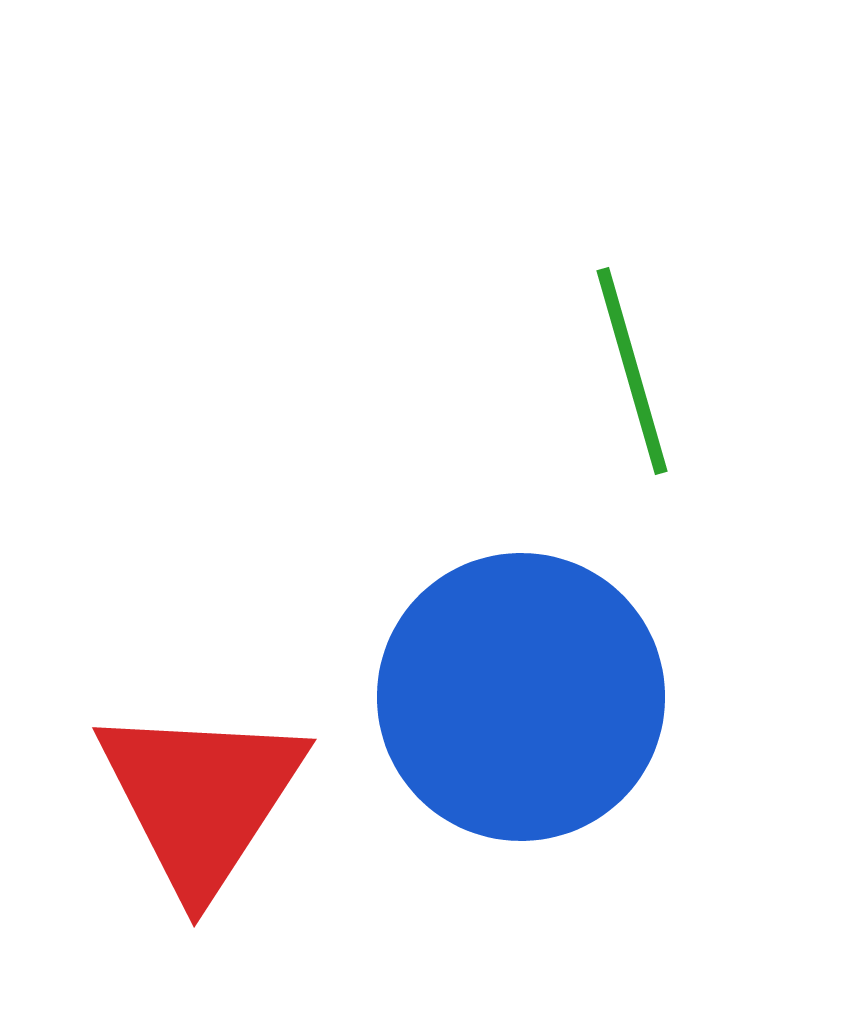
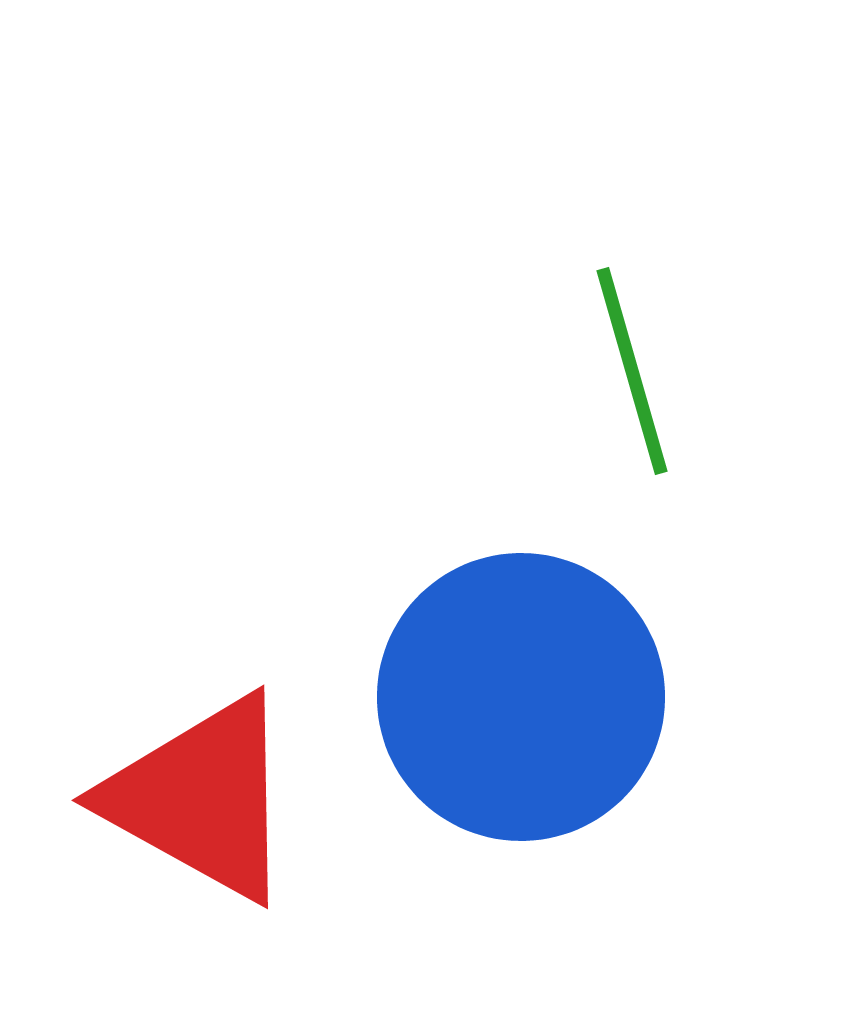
red triangle: rotated 34 degrees counterclockwise
